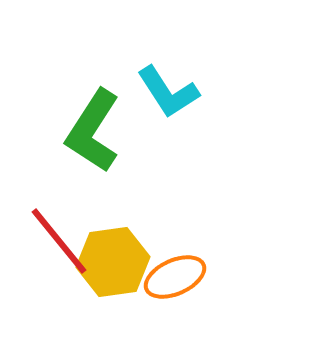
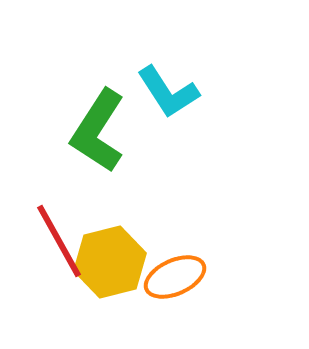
green L-shape: moved 5 px right
red line: rotated 10 degrees clockwise
yellow hexagon: moved 3 px left; rotated 6 degrees counterclockwise
